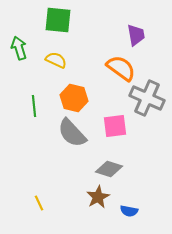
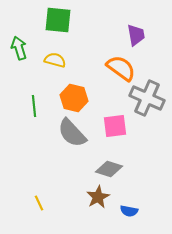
yellow semicircle: moved 1 px left; rotated 10 degrees counterclockwise
